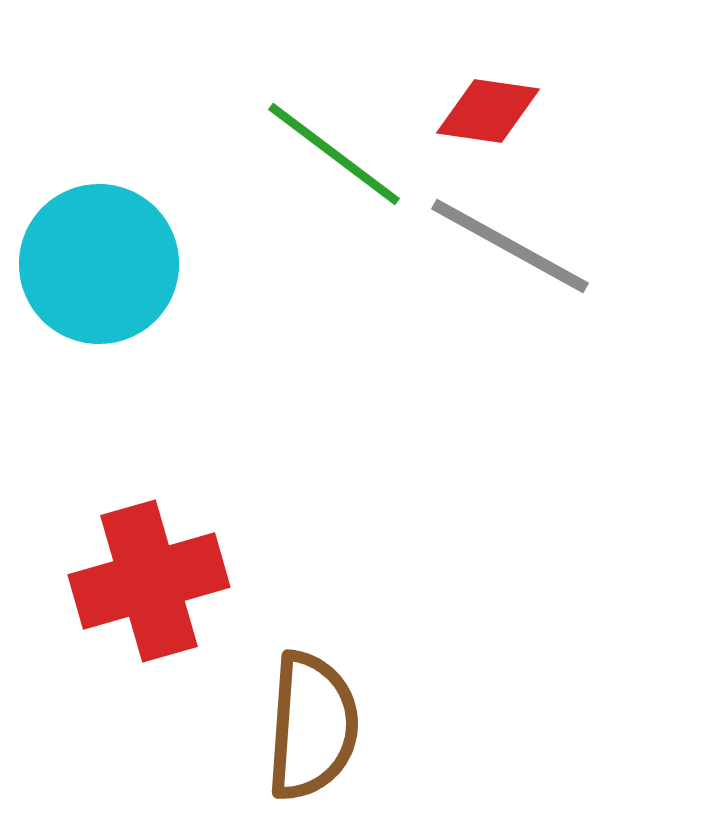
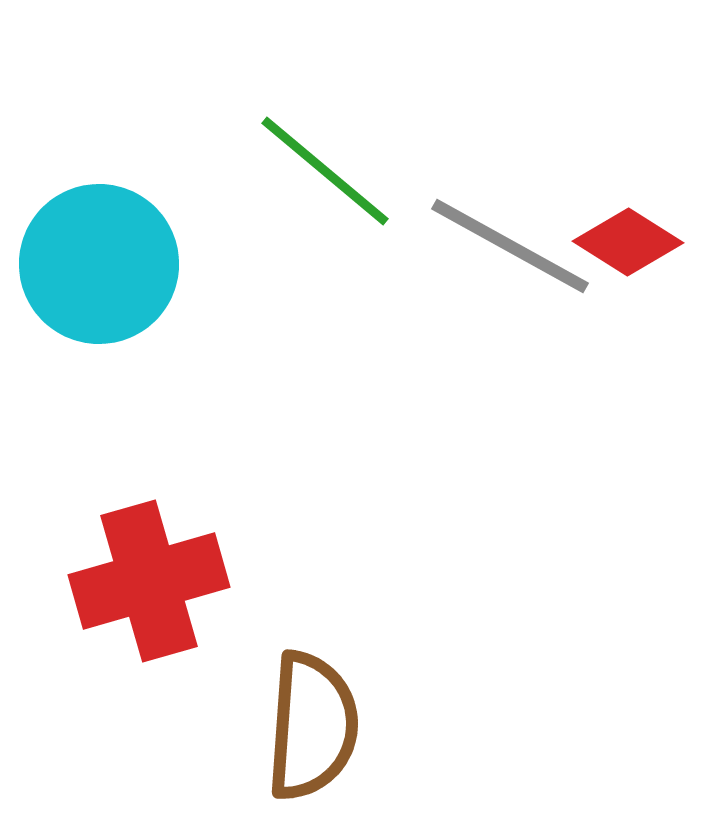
red diamond: moved 140 px right, 131 px down; rotated 24 degrees clockwise
green line: moved 9 px left, 17 px down; rotated 3 degrees clockwise
